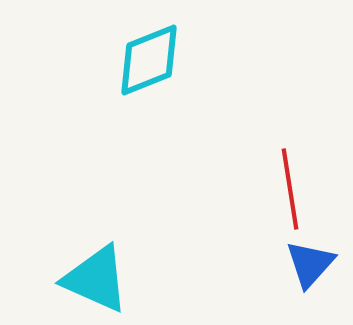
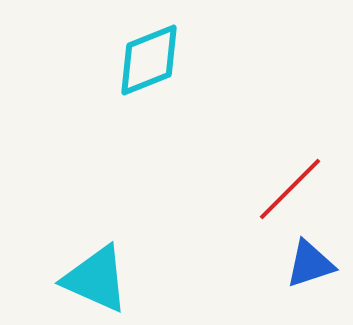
red line: rotated 54 degrees clockwise
blue triangle: rotated 30 degrees clockwise
